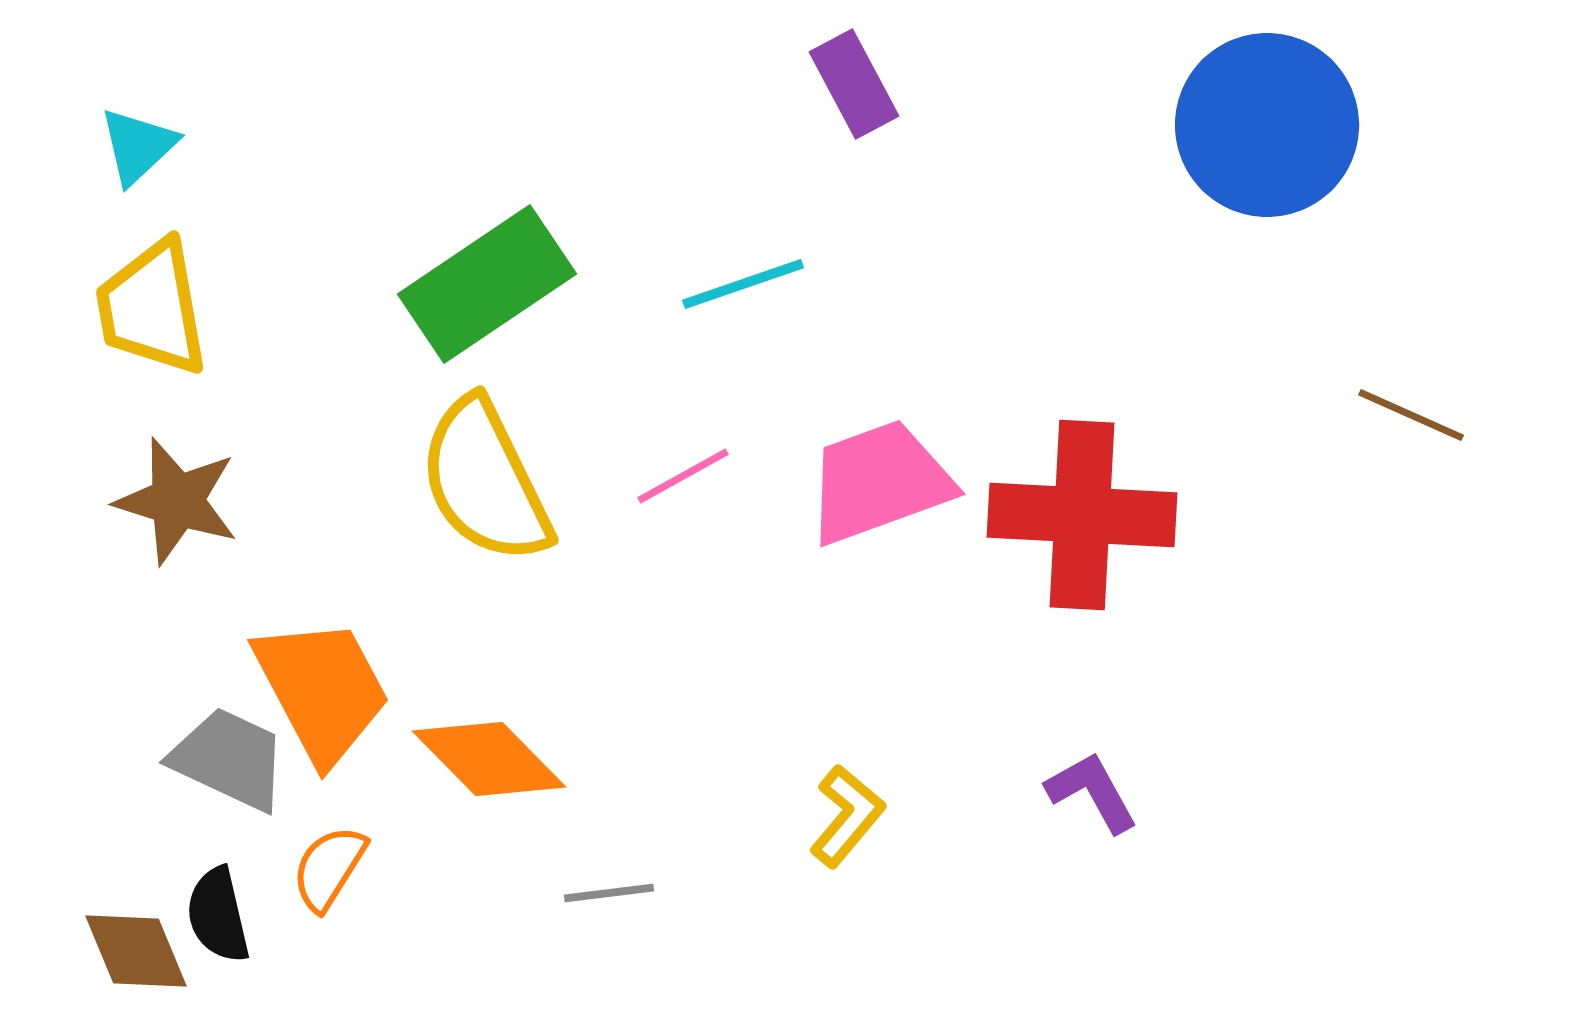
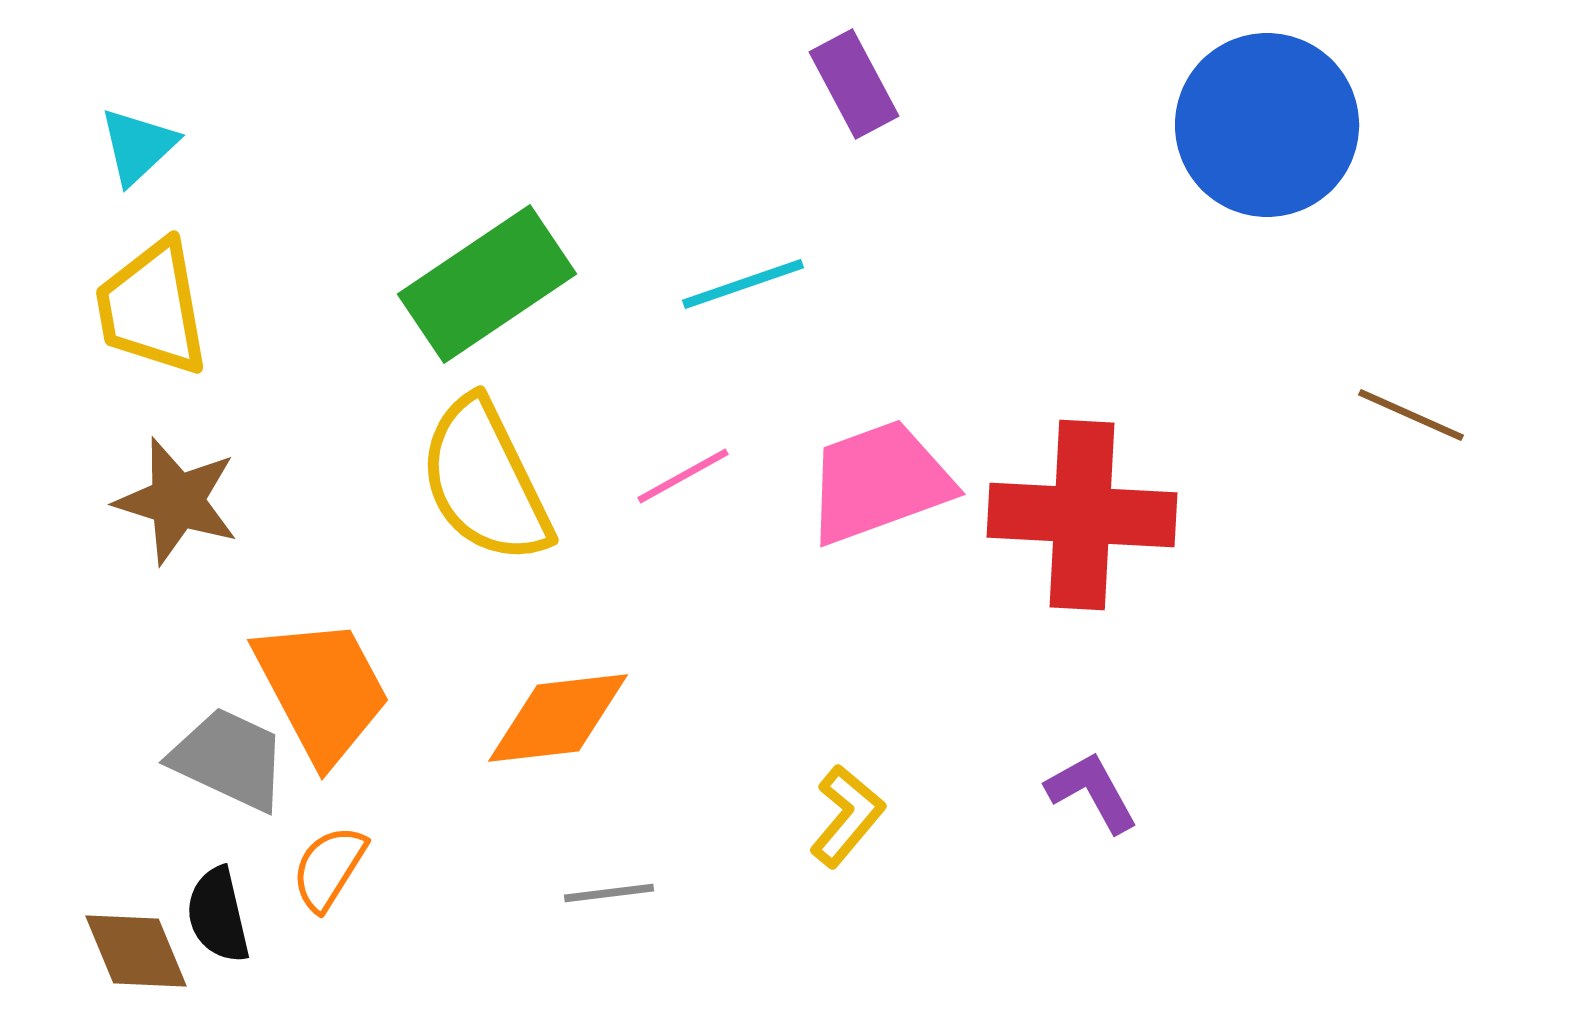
orange diamond: moved 69 px right, 41 px up; rotated 52 degrees counterclockwise
